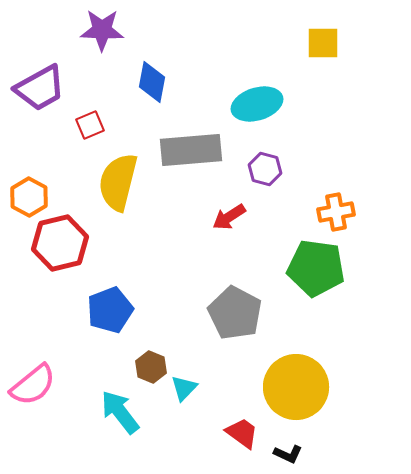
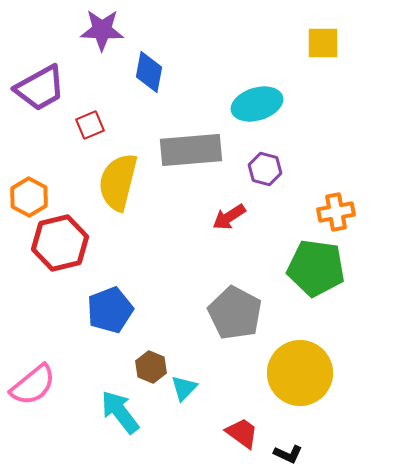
blue diamond: moved 3 px left, 10 px up
yellow circle: moved 4 px right, 14 px up
